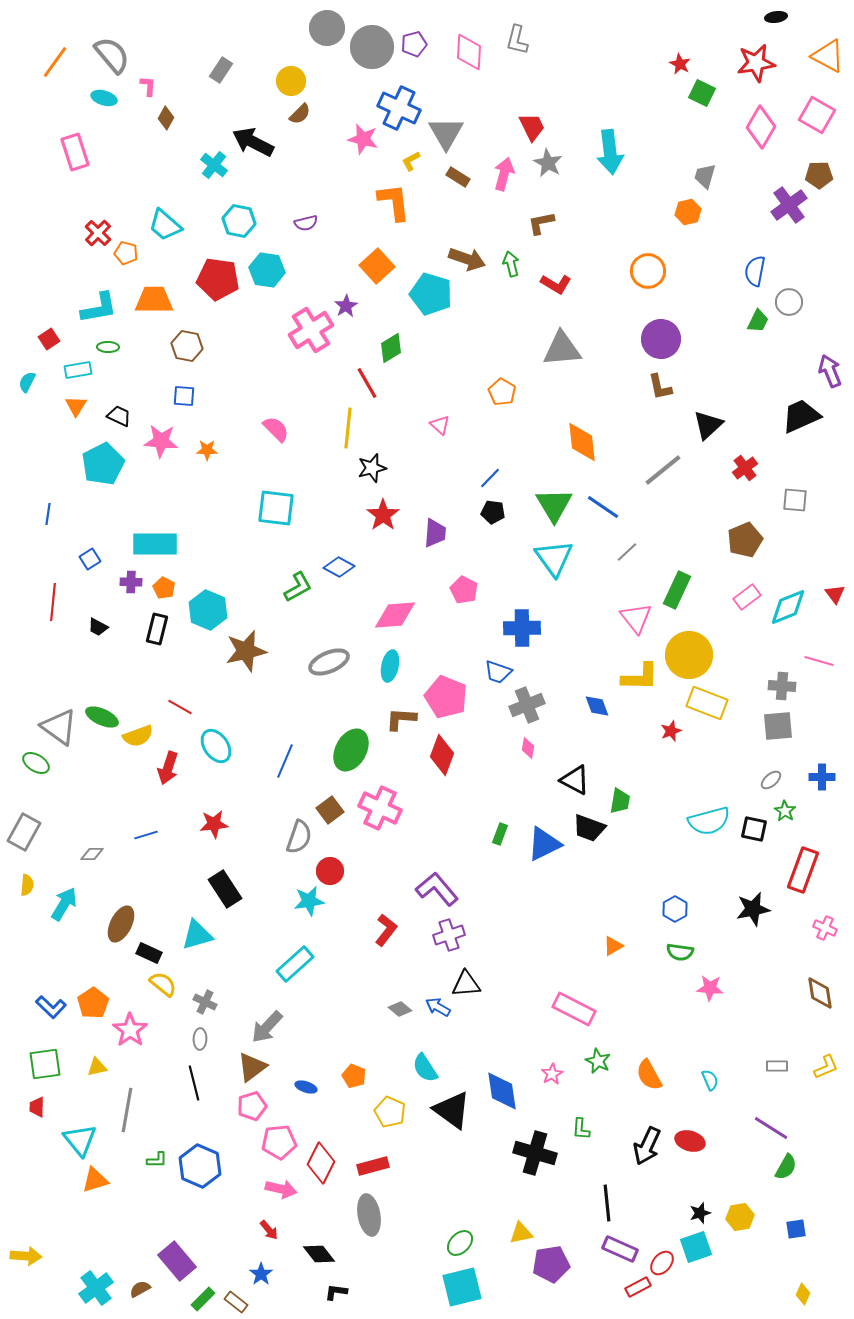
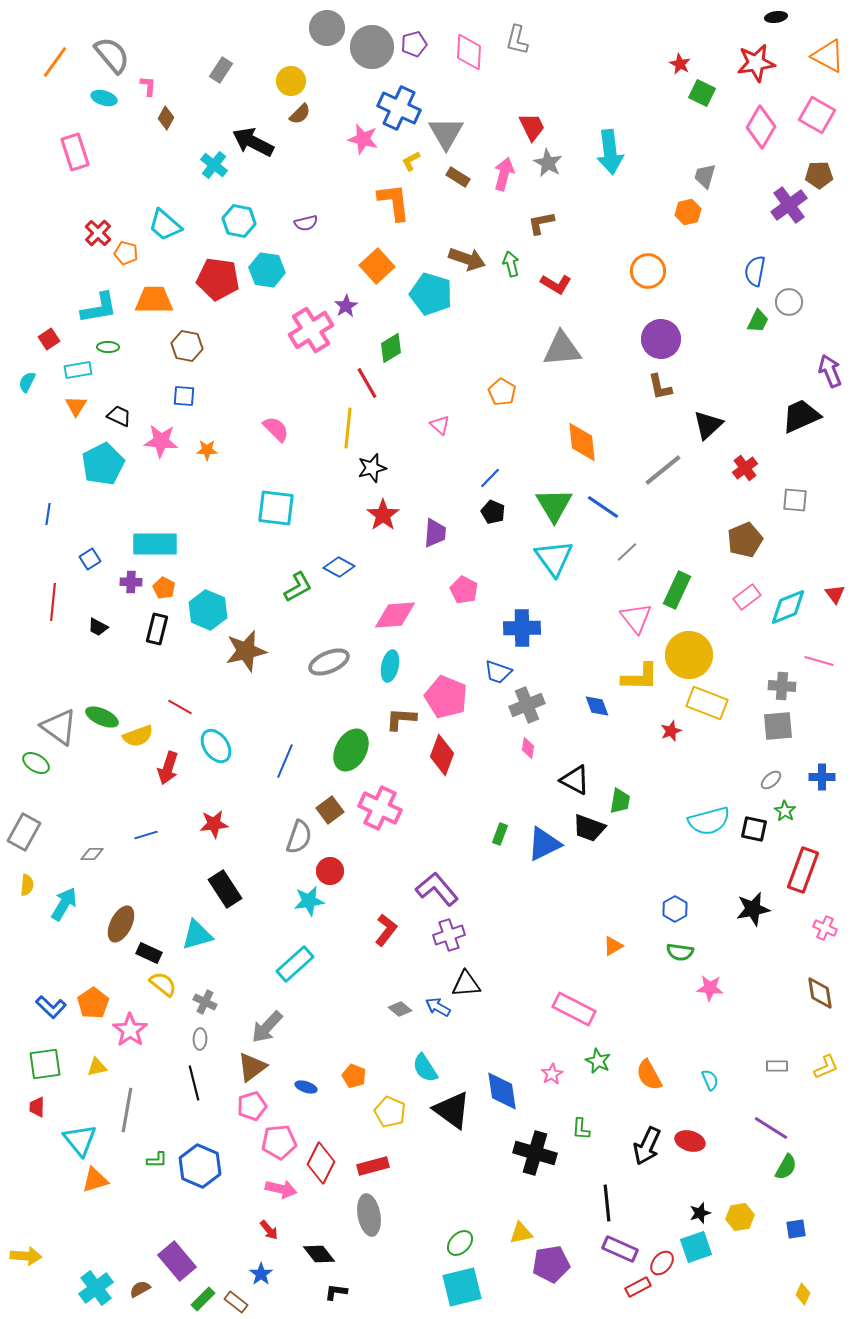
black pentagon at (493, 512): rotated 15 degrees clockwise
